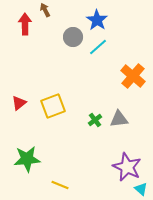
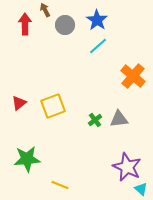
gray circle: moved 8 px left, 12 px up
cyan line: moved 1 px up
